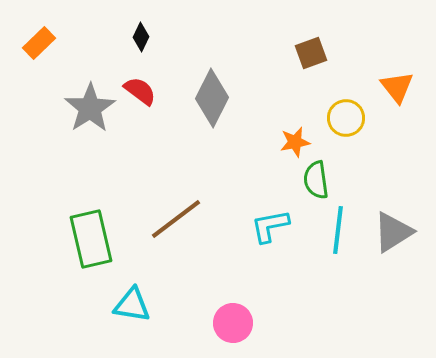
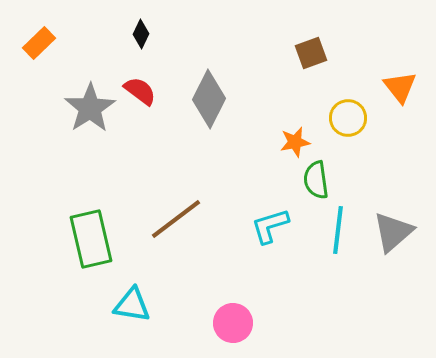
black diamond: moved 3 px up
orange triangle: moved 3 px right
gray diamond: moved 3 px left, 1 px down
yellow circle: moved 2 px right
cyan L-shape: rotated 6 degrees counterclockwise
gray triangle: rotated 9 degrees counterclockwise
